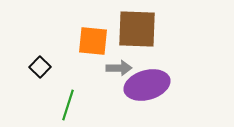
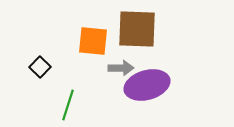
gray arrow: moved 2 px right
